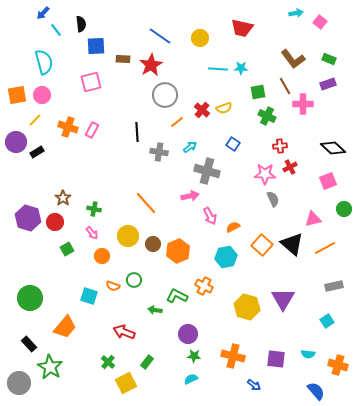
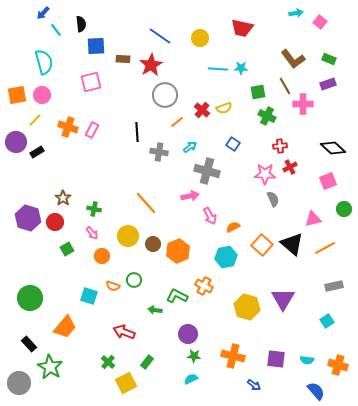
cyan semicircle at (308, 354): moved 1 px left, 6 px down
